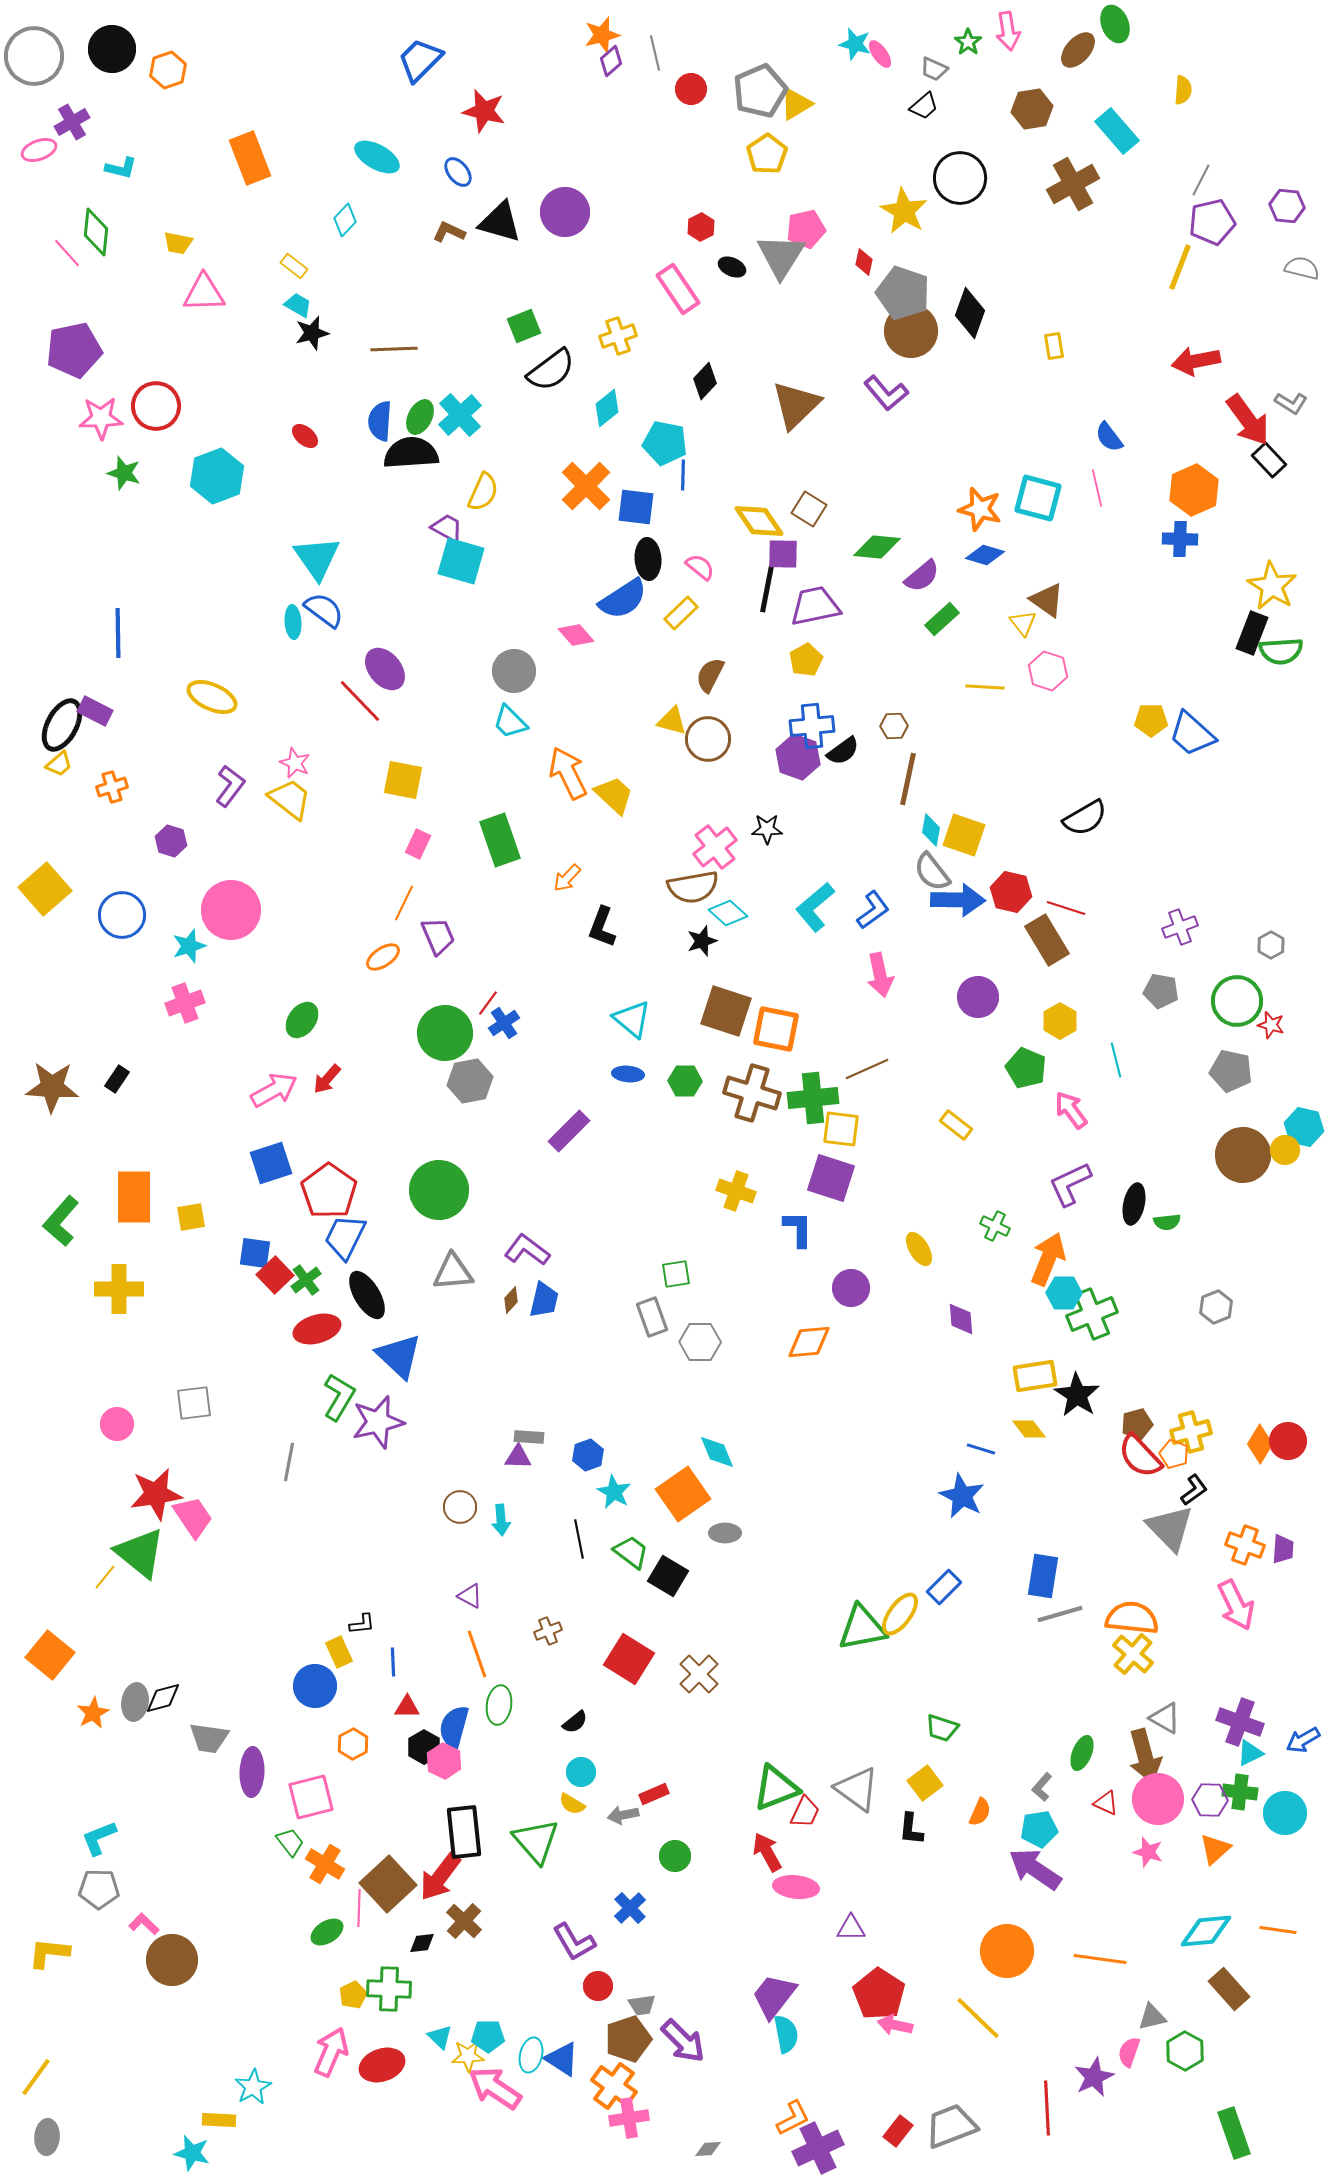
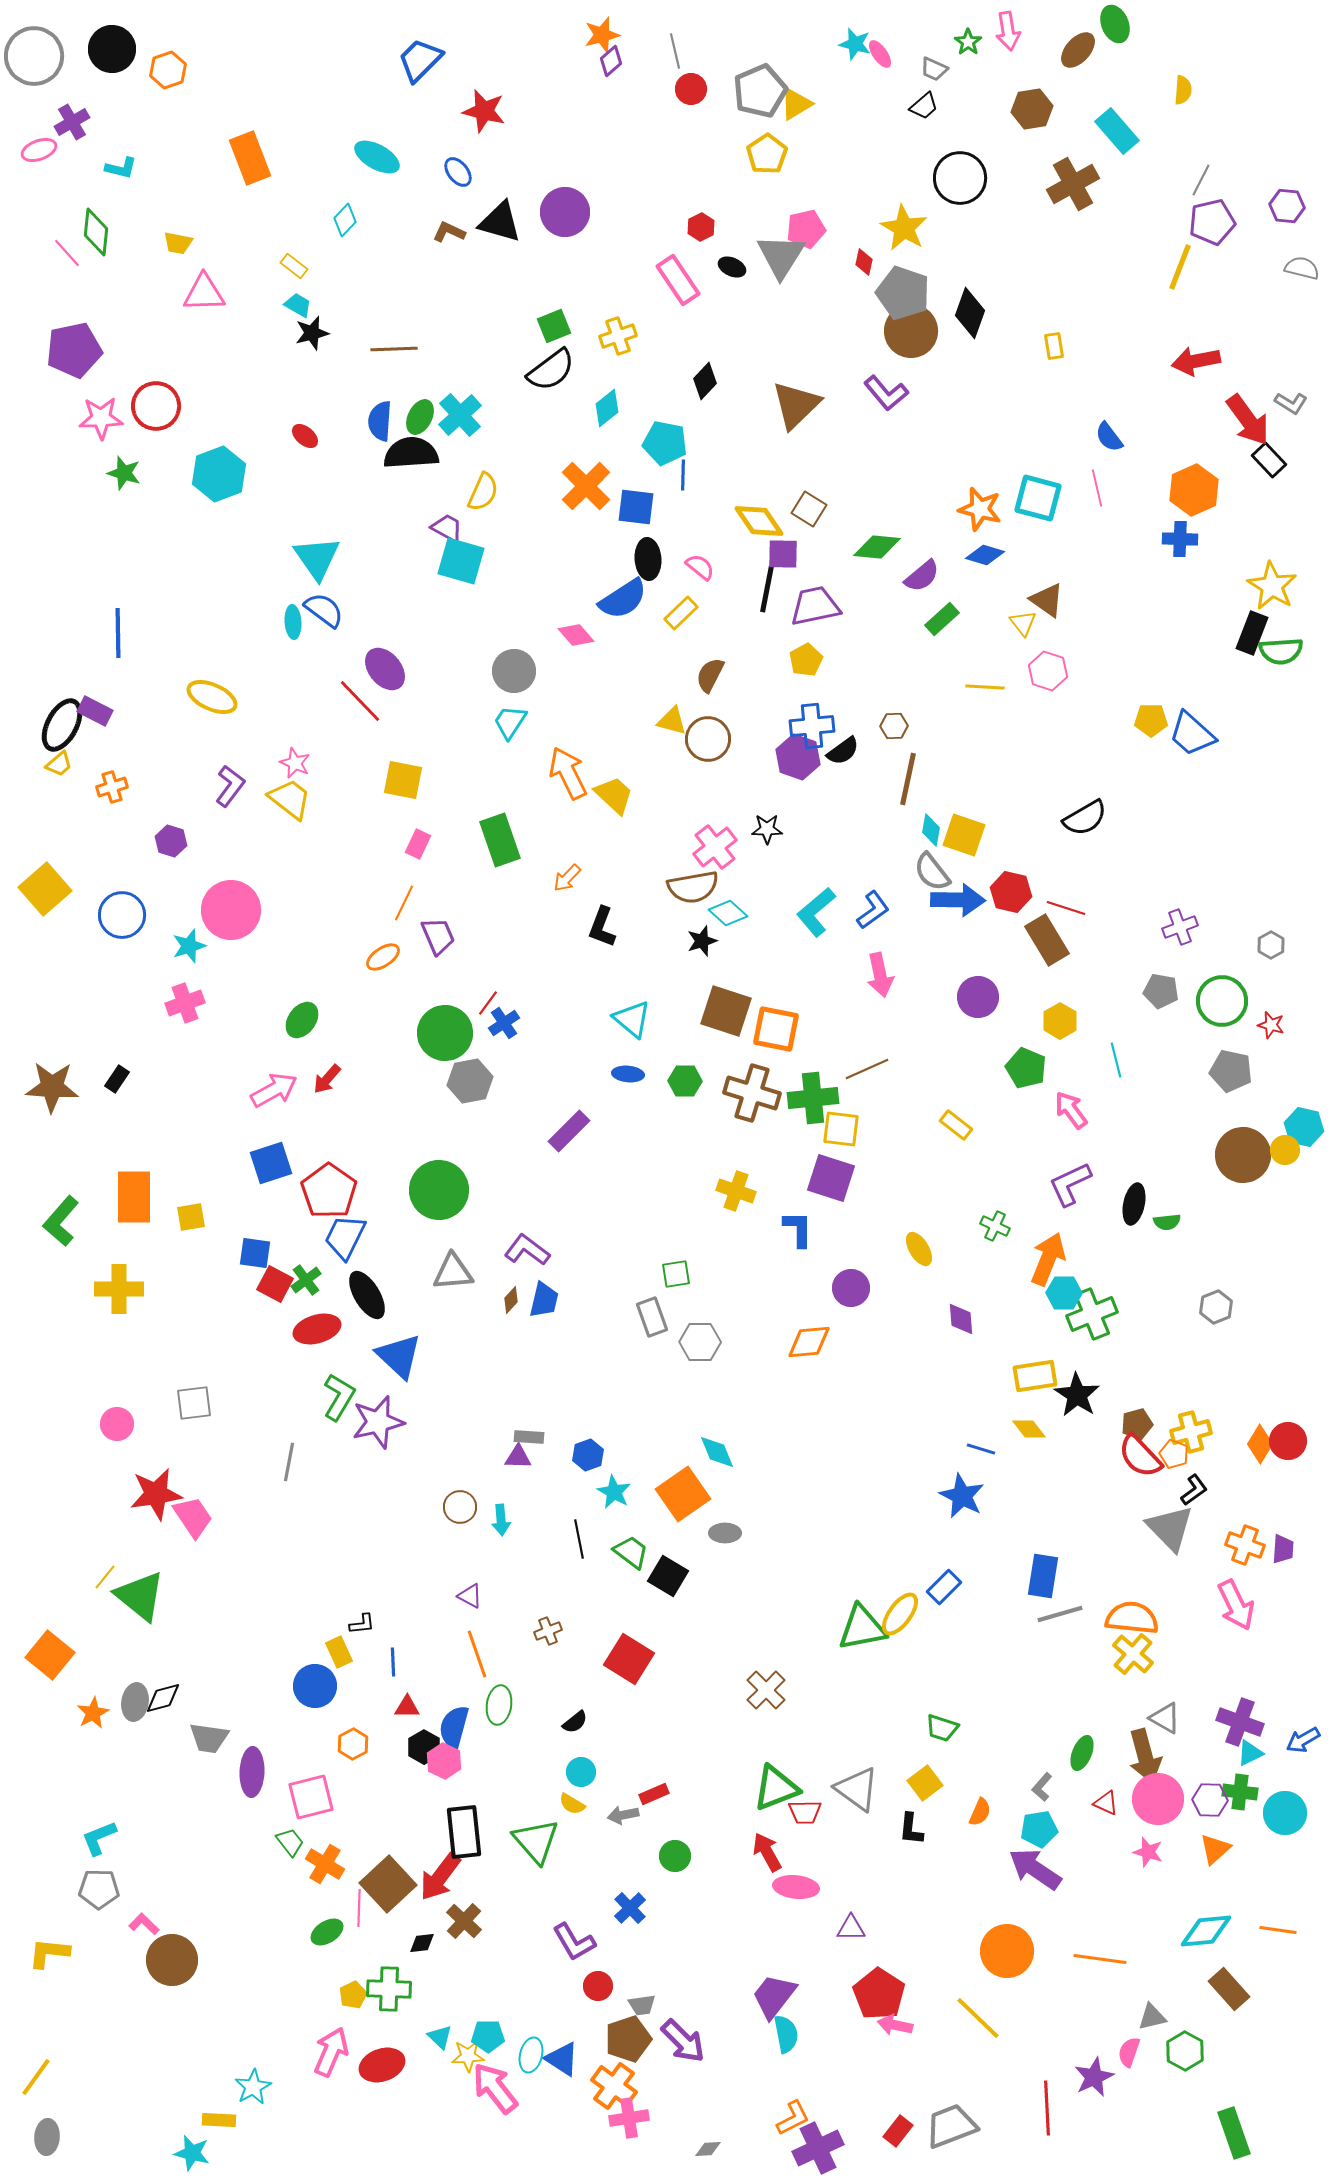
gray line at (655, 53): moved 20 px right, 2 px up
yellow star at (904, 211): moved 17 px down
pink rectangle at (678, 289): moved 9 px up
green square at (524, 326): moved 30 px right
cyan hexagon at (217, 476): moved 2 px right, 2 px up
cyan trapezoid at (510, 722): rotated 78 degrees clockwise
cyan L-shape at (815, 907): moved 1 px right, 5 px down
green circle at (1237, 1001): moved 15 px left
red square at (275, 1275): moved 9 px down; rotated 18 degrees counterclockwise
green triangle at (140, 1553): moved 43 px down
brown cross at (699, 1674): moved 67 px right, 16 px down
red trapezoid at (805, 1812): rotated 64 degrees clockwise
pink arrow at (495, 2088): rotated 18 degrees clockwise
